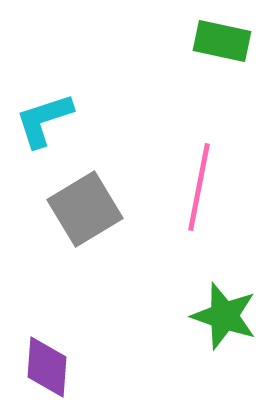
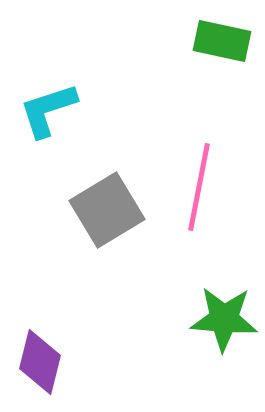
cyan L-shape: moved 4 px right, 10 px up
gray square: moved 22 px right, 1 px down
green star: moved 3 px down; rotated 14 degrees counterclockwise
purple diamond: moved 7 px left, 5 px up; rotated 10 degrees clockwise
